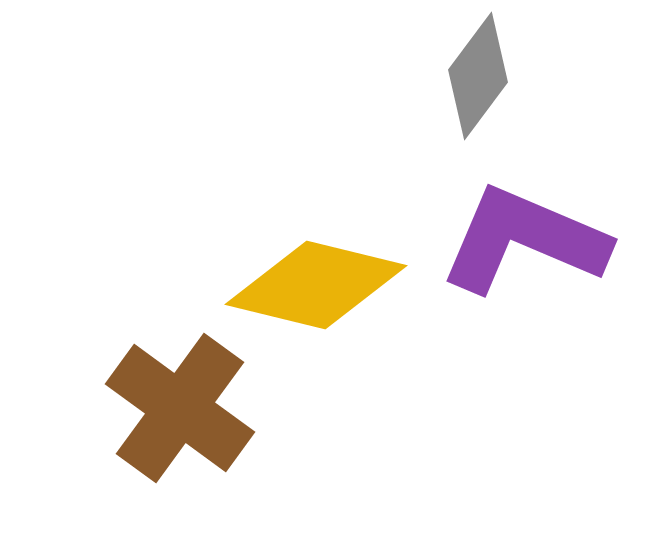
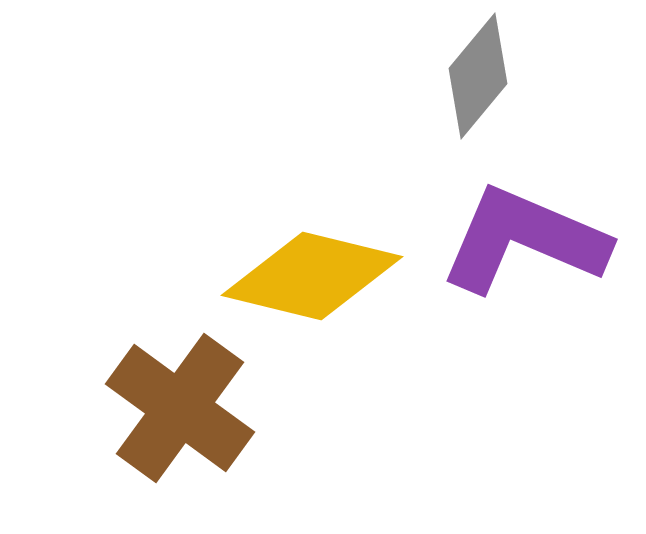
gray diamond: rotated 3 degrees clockwise
yellow diamond: moved 4 px left, 9 px up
